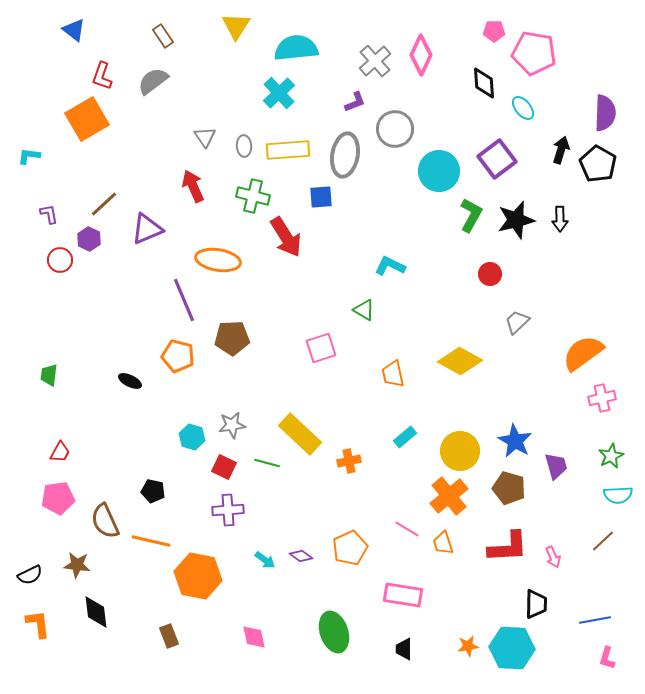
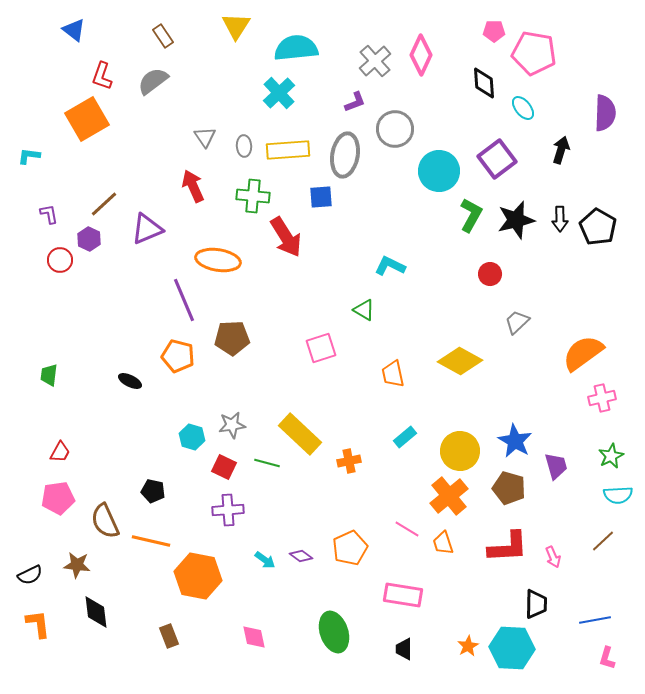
black pentagon at (598, 164): moved 63 px down
green cross at (253, 196): rotated 8 degrees counterclockwise
orange star at (468, 646): rotated 20 degrees counterclockwise
